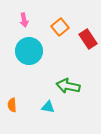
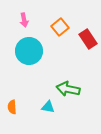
green arrow: moved 3 px down
orange semicircle: moved 2 px down
